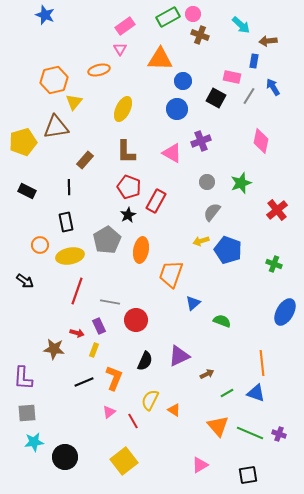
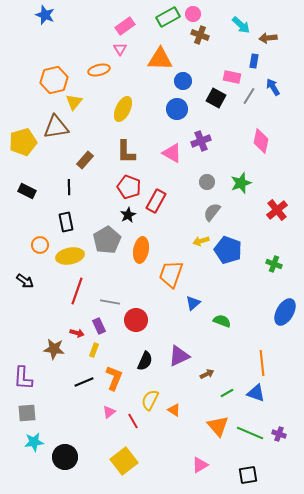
brown arrow at (268, 41): moved 3 px up
